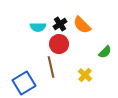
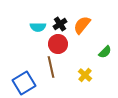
orange semicircle: rotated 84 degrees clockwise
red circle: moved 1 px left
